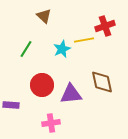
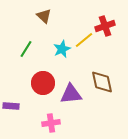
yellow line: rotated 30 degrees counterclockwise
red circle: moved 1 px right, 2 px up
purple rectangle: moved 1 px down
